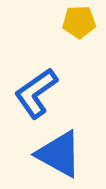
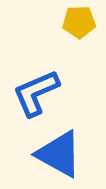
blue L-shape: rotated 12 degrees clockwise
